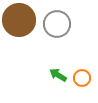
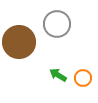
brown circle: moved 22 px down
orange circle: moved 1 px right
